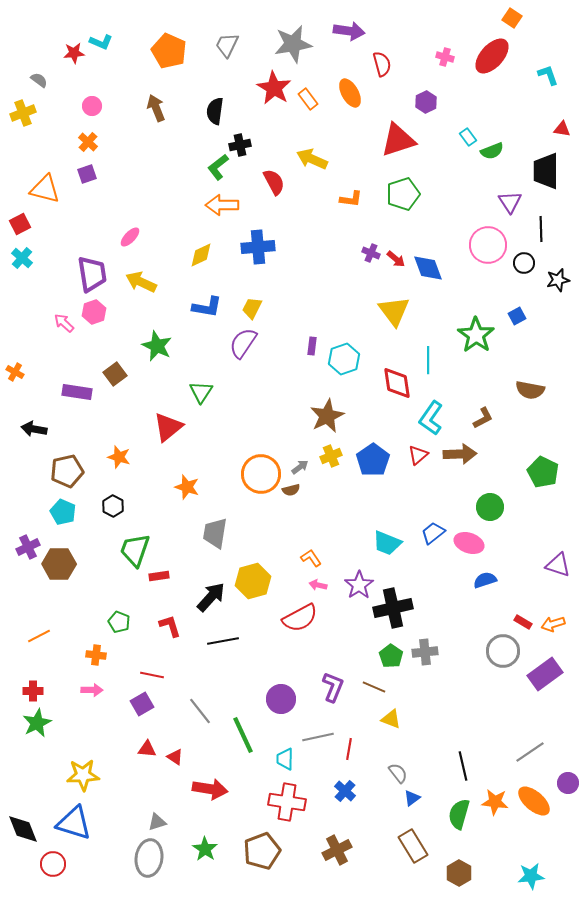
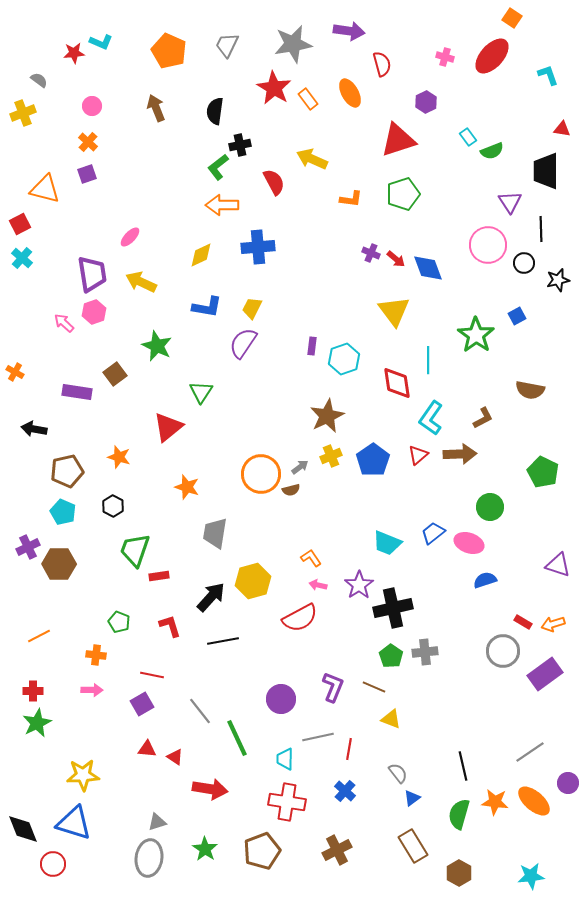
green line at (243, 735): moved 6 px left, 3 px down
